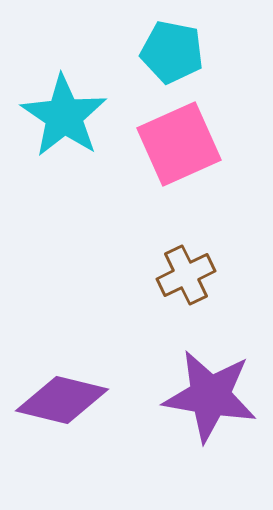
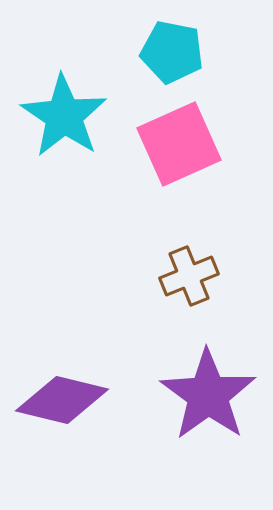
brown cross: moved 3 px right, 1 px down; rotated 4 degrees clockwise
purple star: moved 2 px left, 1 px up; rotated 26 degrees clockwise
